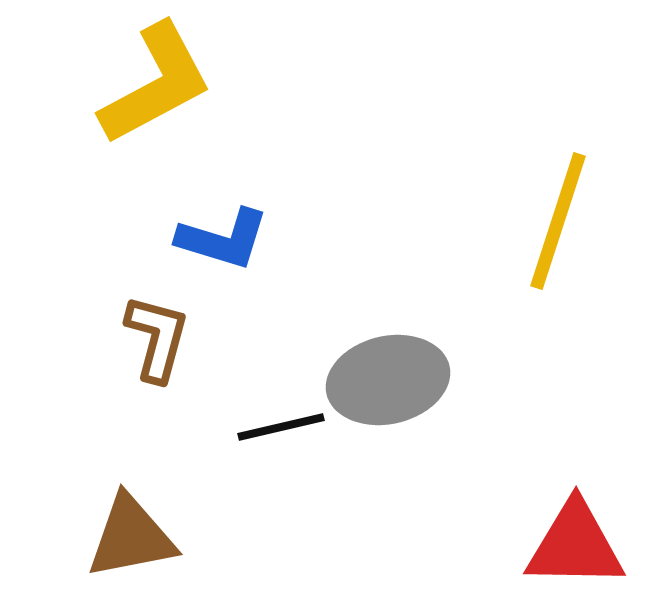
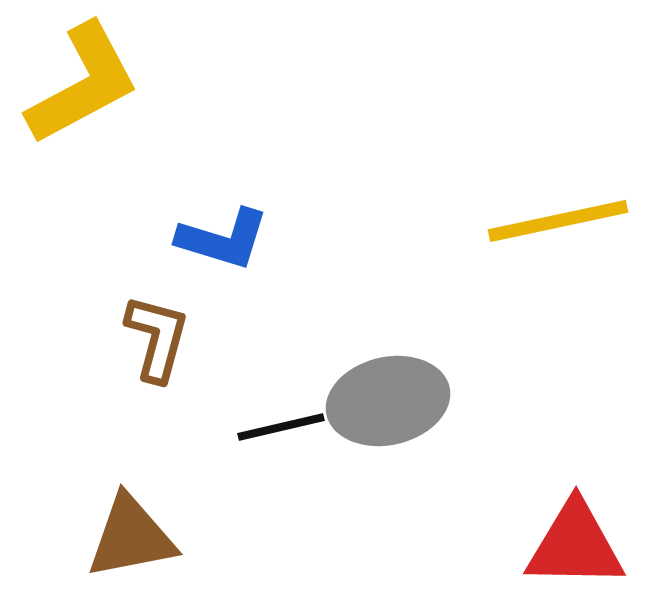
yellow L-shape: moved 73 px left
yellow line: rotated 60 degrees clockwise
gray ellipse: moved 21 px down
